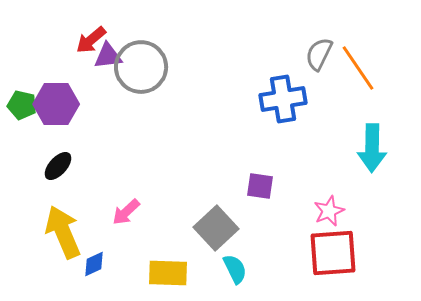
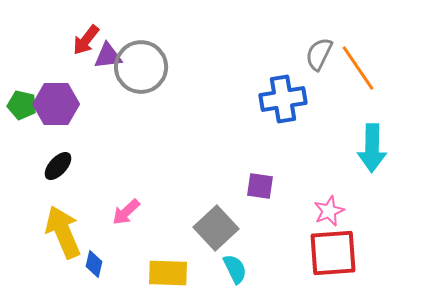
red arrow: moved 5 px left; rotated 12 degrees counterclockwise
blue diamond: rotated 52 degrees counterclockwise
